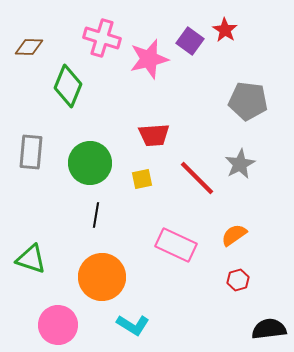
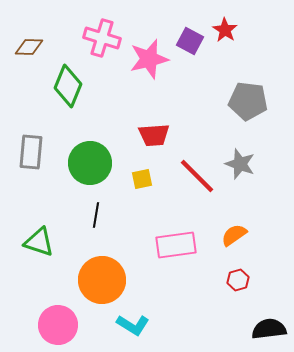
purple square: rotated 8 degrees counterclockwise
gray star: rotated 24 degrees counterclockwise
red line: moved 2 px up
pink rectangle: rotated 33 degrees counterclockwise
green triangle: moved 8 px right, 17 px up
orange circle: moved 3 px down
